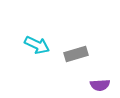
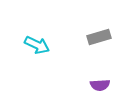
gray rectangle: moved 23 px right, 17 px up
